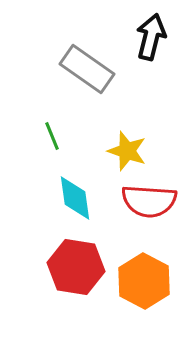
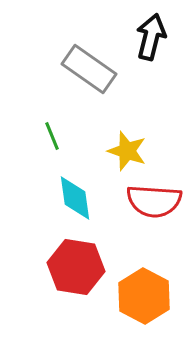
gray rectangle: moved 2 px right
red semicircle: moved 5 px right
orange hexagon: moved 15 px down
